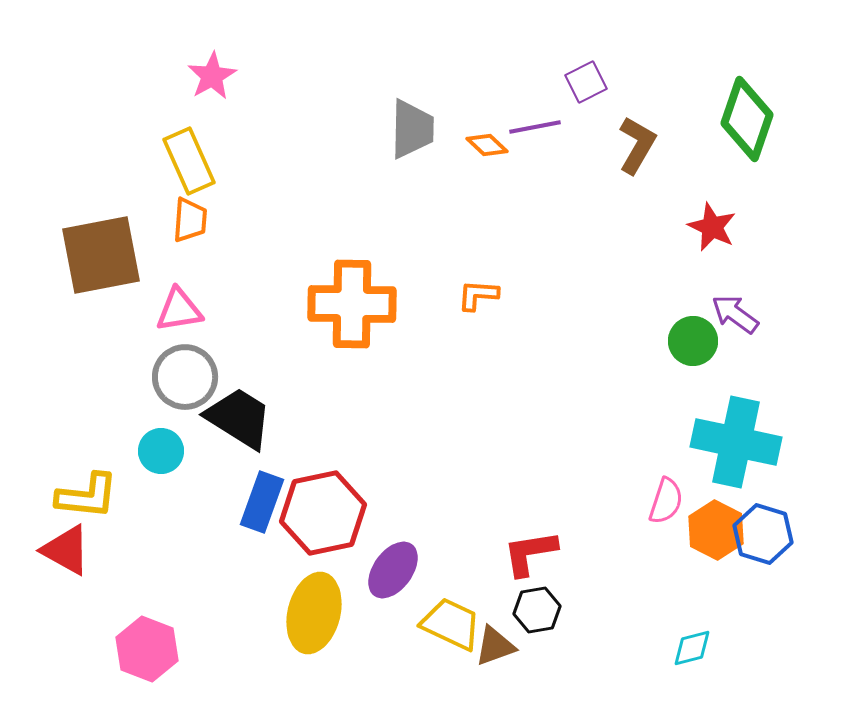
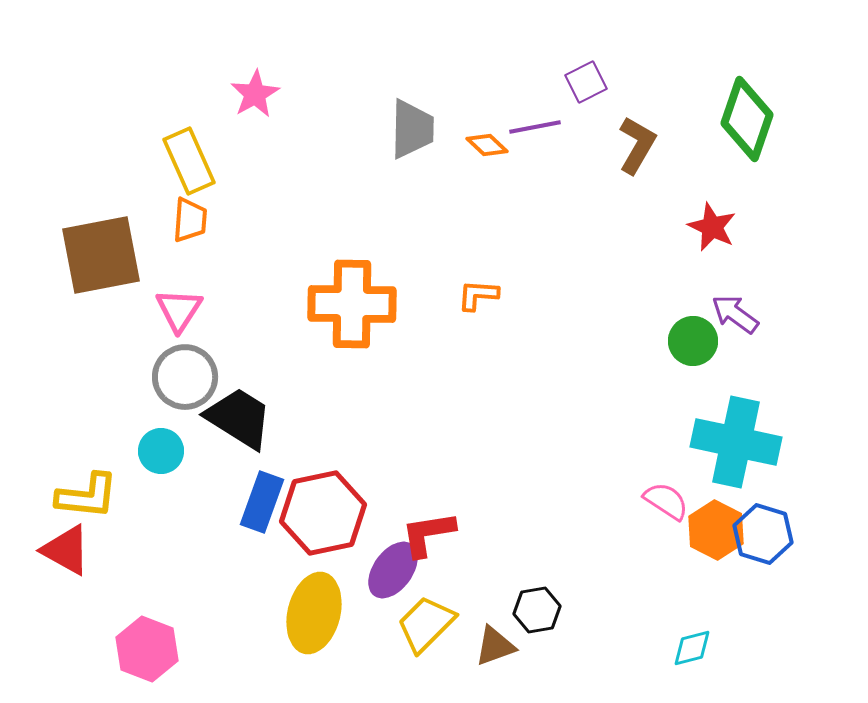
pink star: moved 43 px right, 18 px down
pink triangle: rotated 48 degrees counterclockwise
pink semicircle: rotated 75 degrees counterclockwise
red L-shape: moved 102 px left, 19 px up
yellow trapezoid: moved 25 px left; rotated 70 degrees counterclockwise
